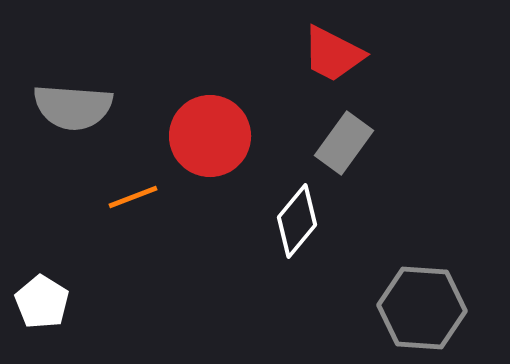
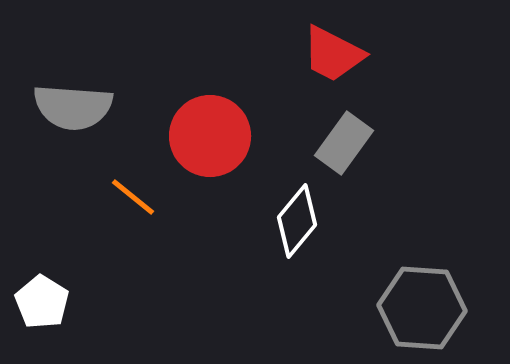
orange line: rotated 60 degrees clockwise
